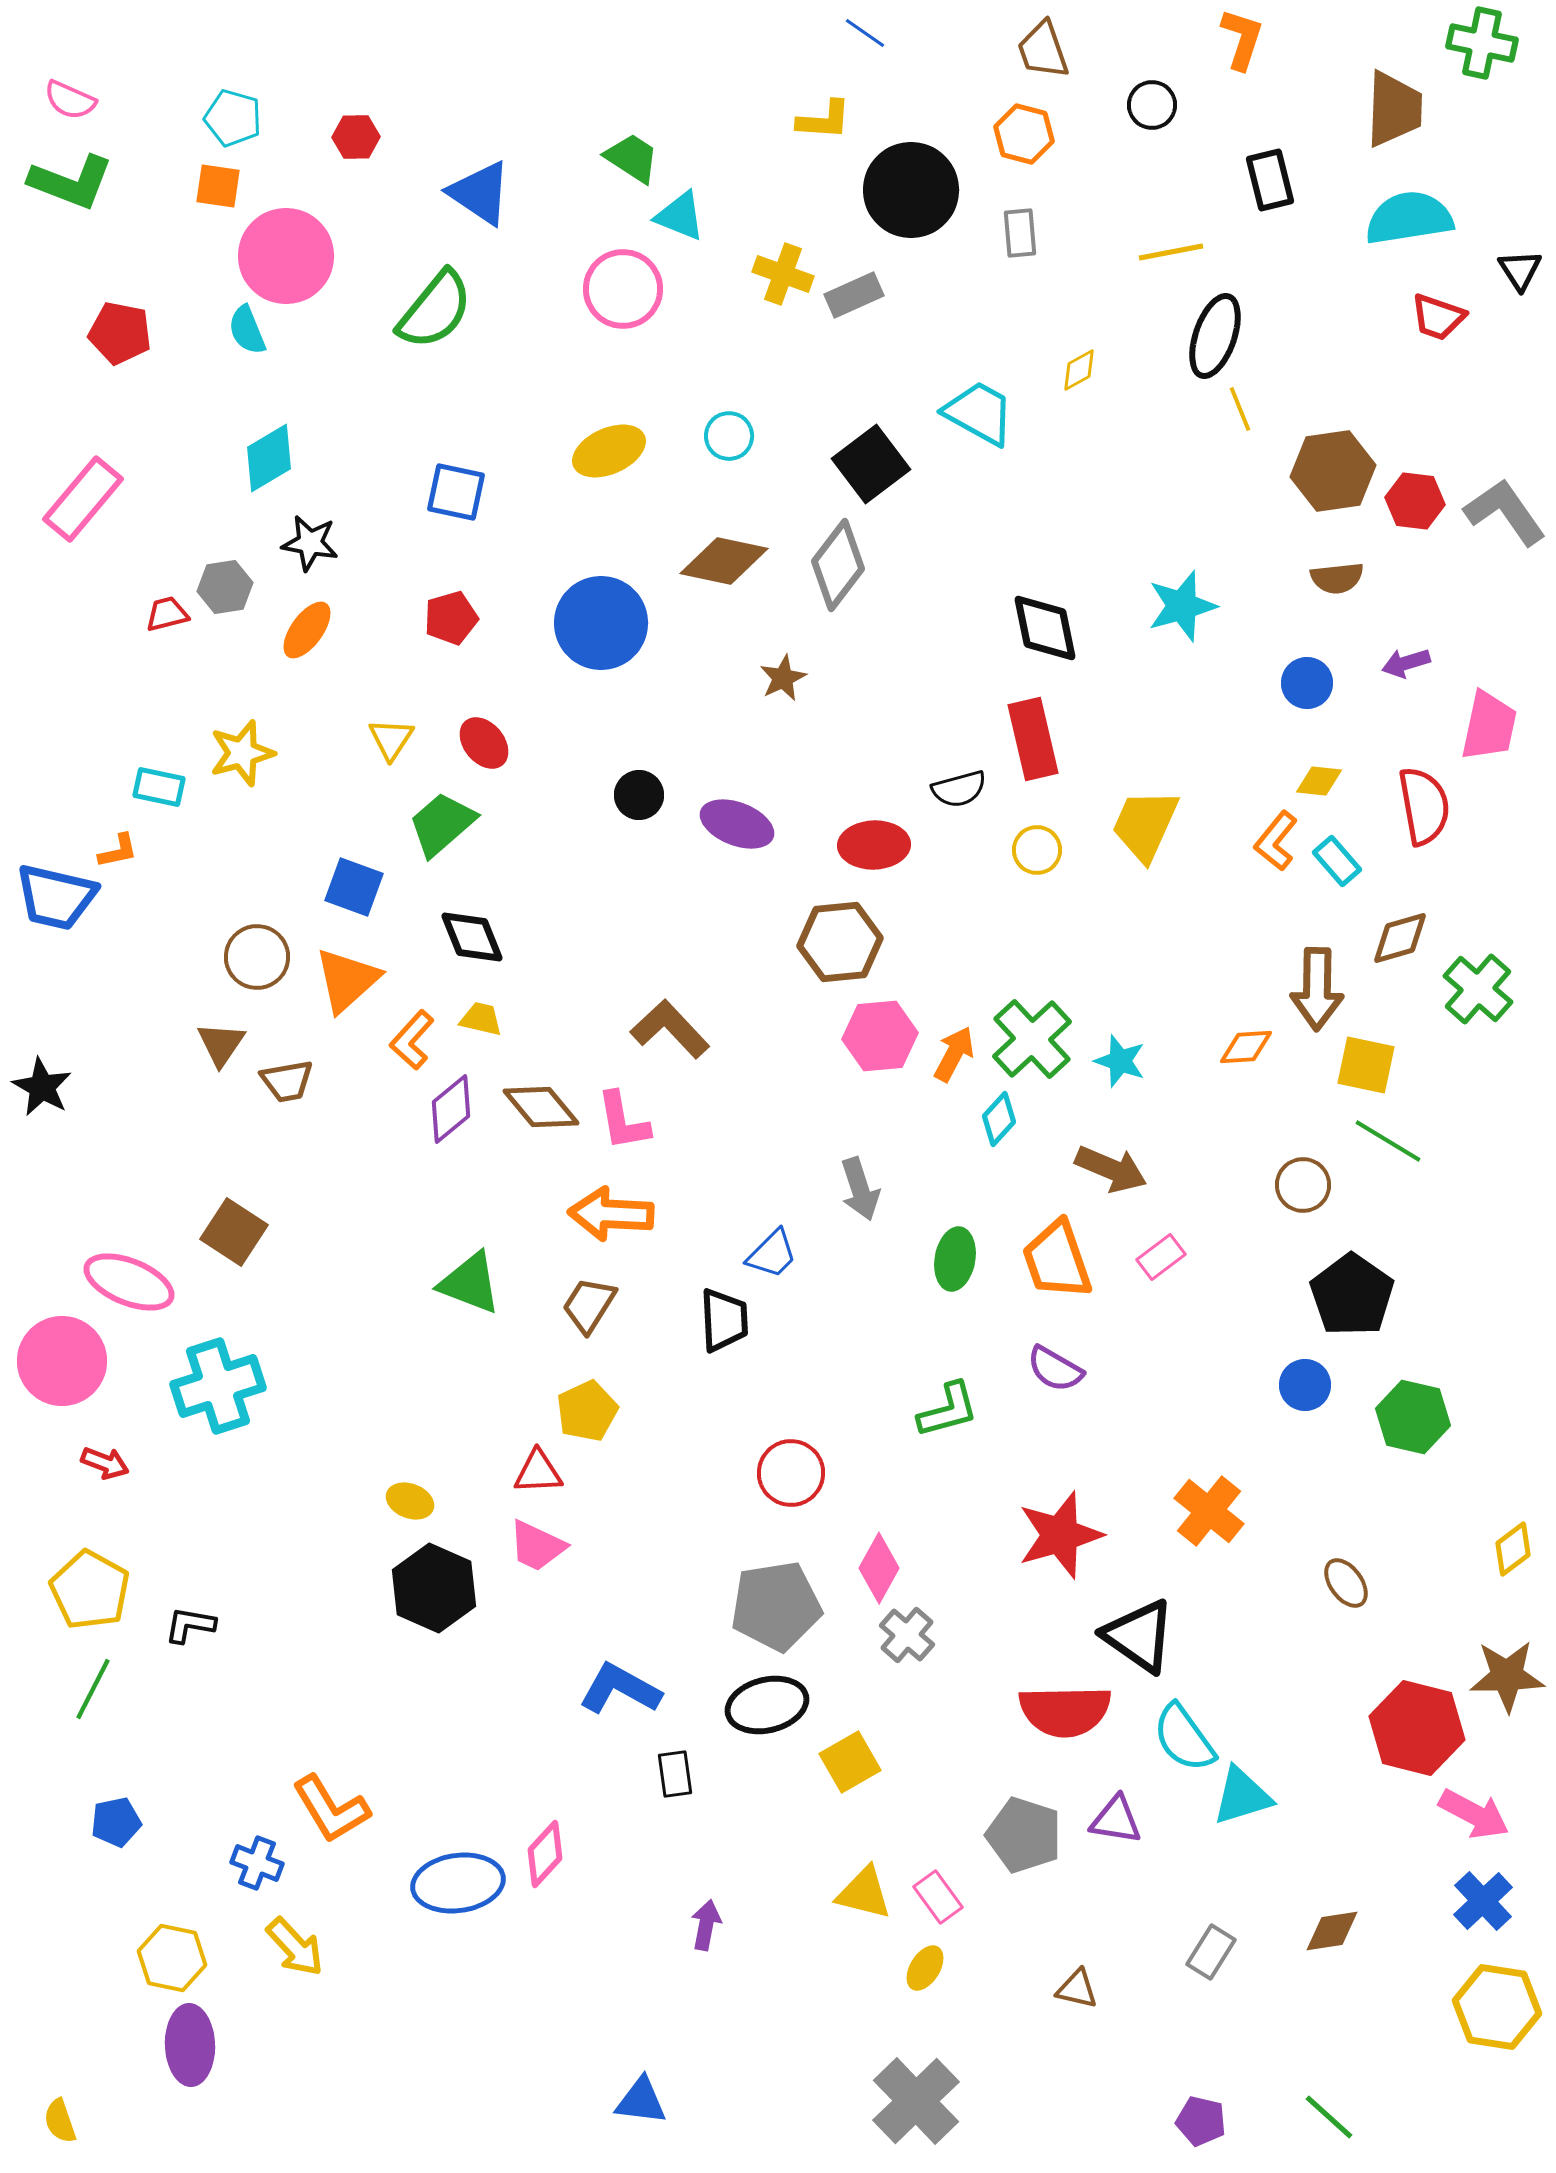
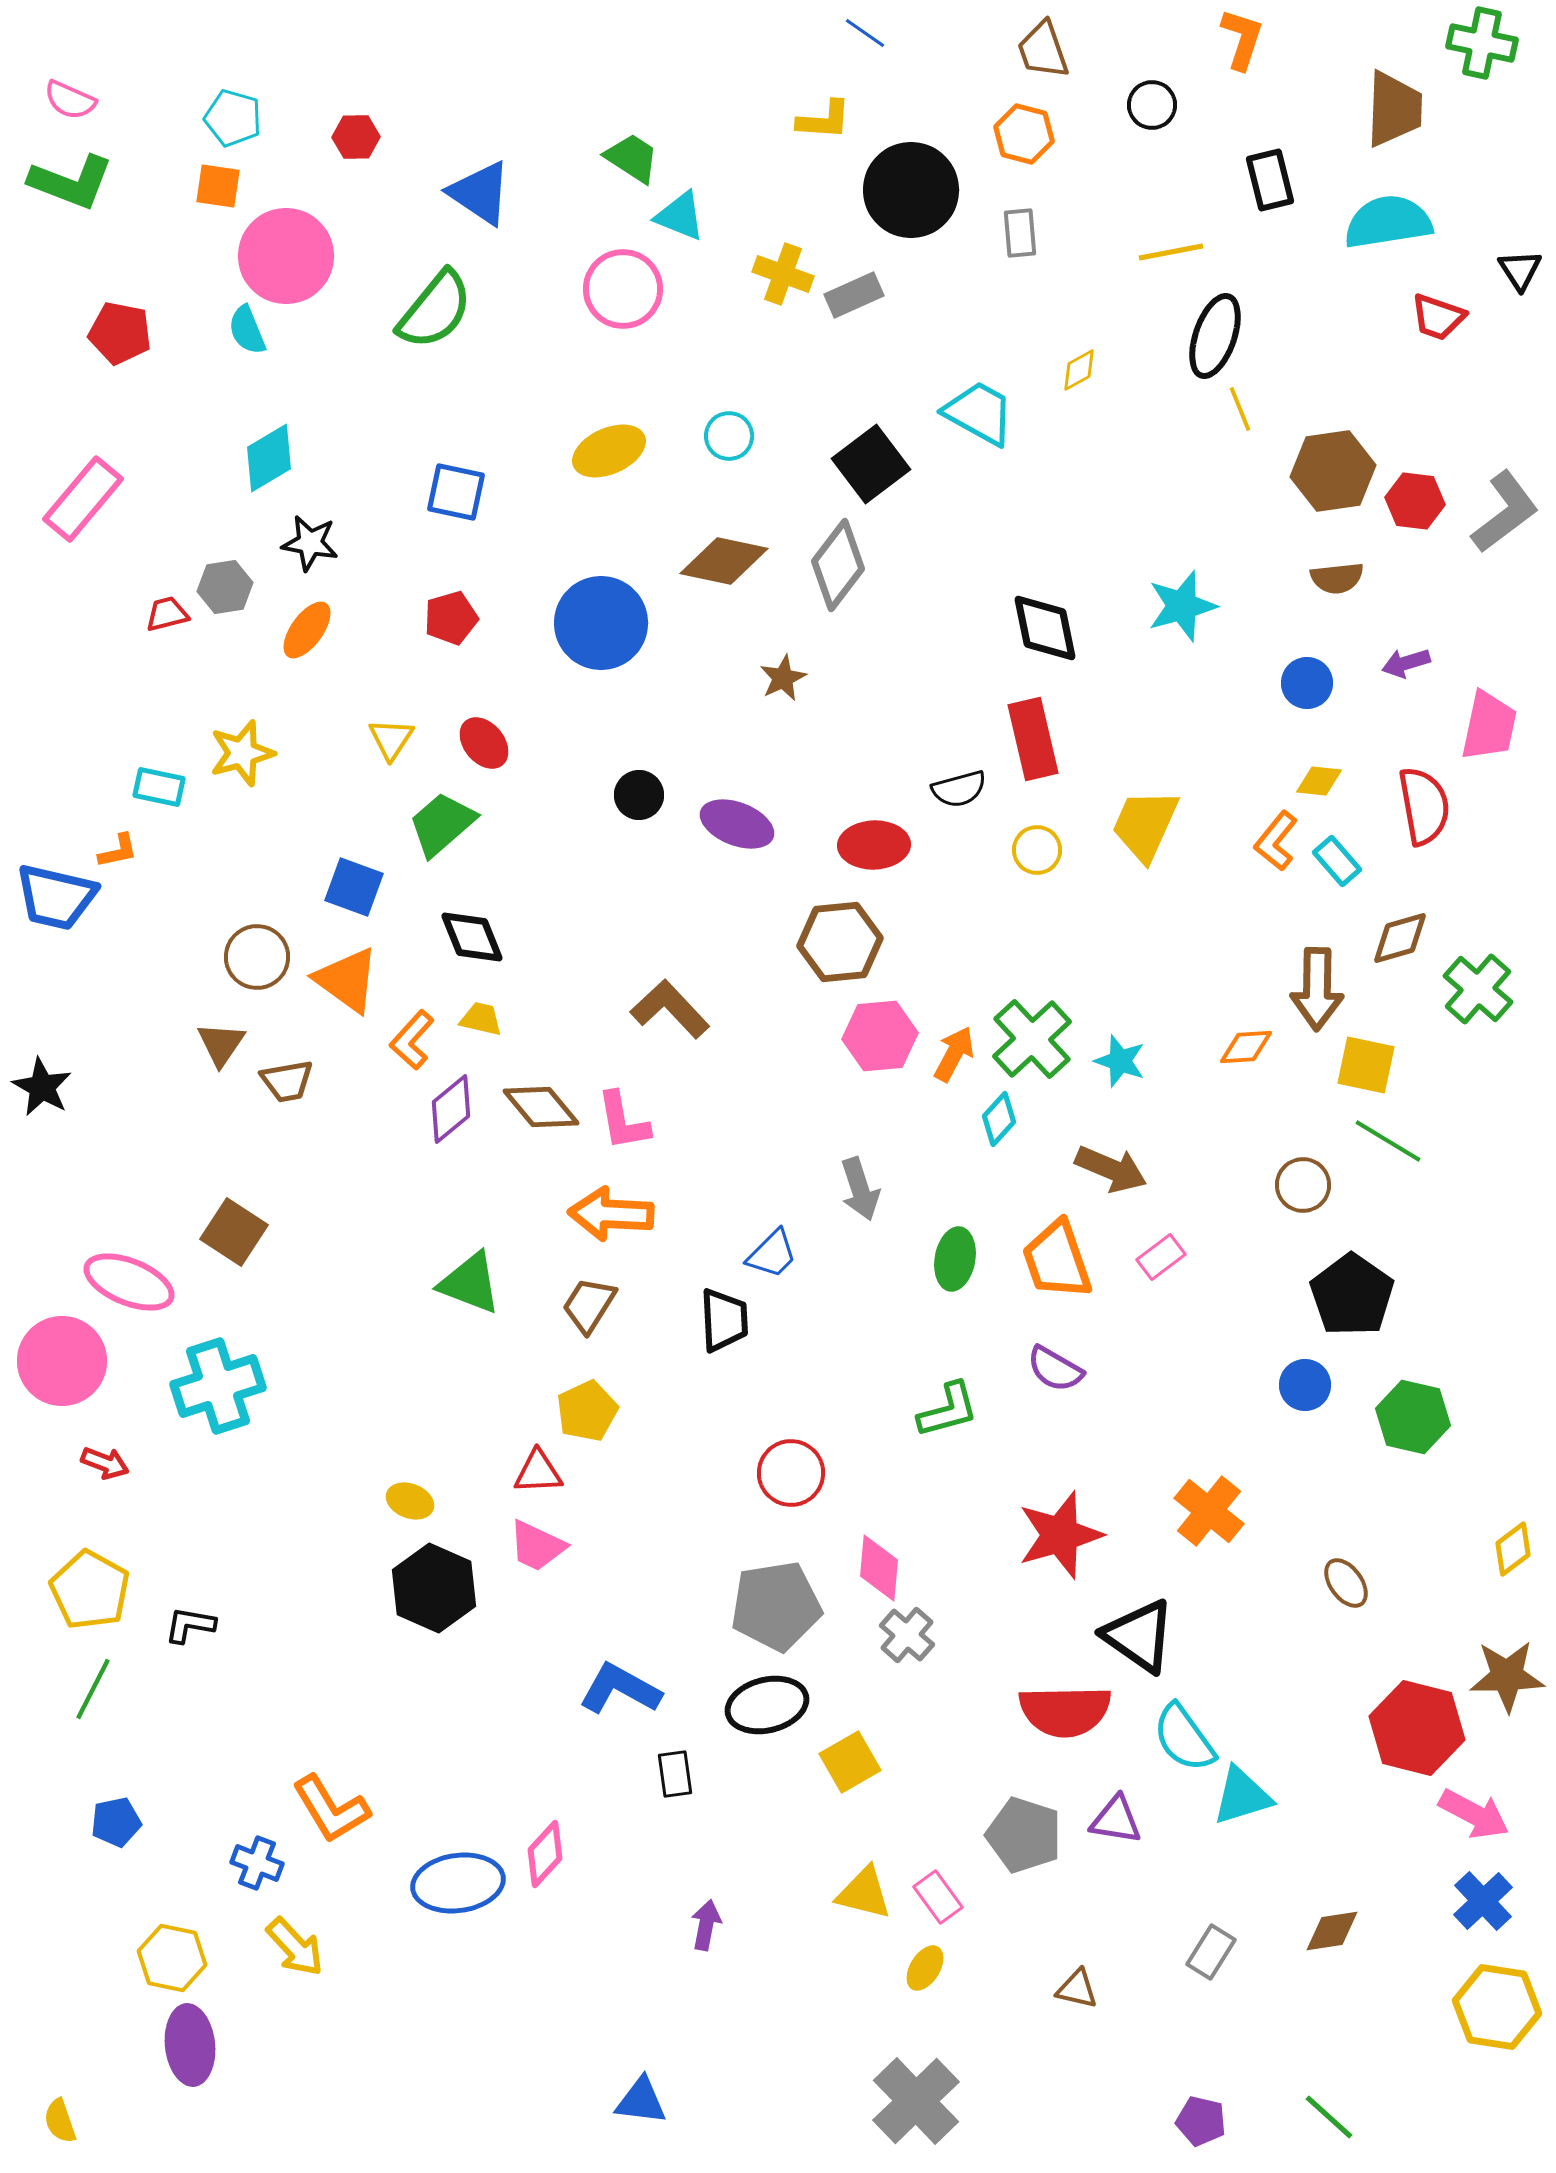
cyan semicircle at (1409, 218): moved 21 px left, 4 px down
gray L-shape at (1505, 512): rotated 88 degrees clockwise
orange triangle at (347, 980): rotated 42 degrees counterclockwise
brown L-shape at (670, 1029): moved 20 px up
pink diamond at (879, 1568): rotated 24 degrees counterclockwise
purple ellipse at (190, 2045): rotated 4 degrees counterclockwise
